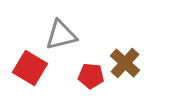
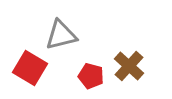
brown cross: moved 4 px right, 3 px down
red pentagon: rotated 10 degrees clockwise
